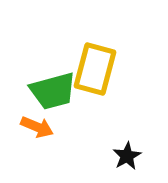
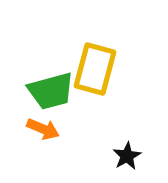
green trapezoid: moved 2 px left
orange arrow: moved 6 px right, 2 px down
